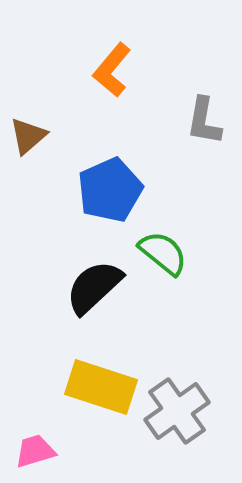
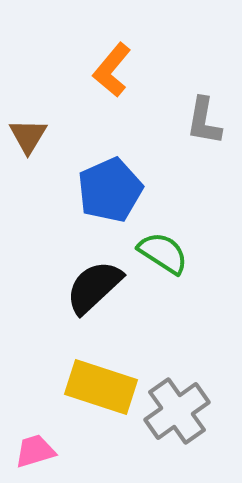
brown triangle: rotated 18 degrees counterclockwise
green semicircle: rotated 6 degrees counterclockwise
